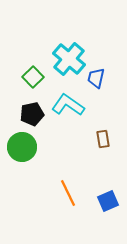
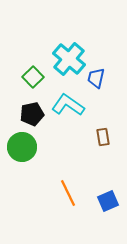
brown rectangle: moved 2 px up
